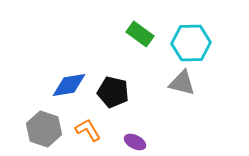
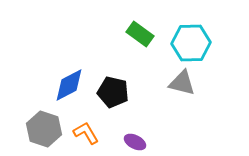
blue diamond: rotated 18 degrees counterclockwise
orange L-shape: moved 2 px left, 3 px down
